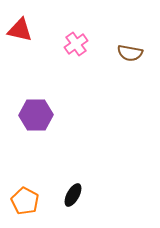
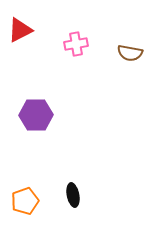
red triangle: rotated 40 degrees counterclockwise
pink cross: rotated 25 degrees clockwise
black ellipse: rotated 40 degrees counterclockwise
orange pentagon: rotated 24 degrees clockwise
